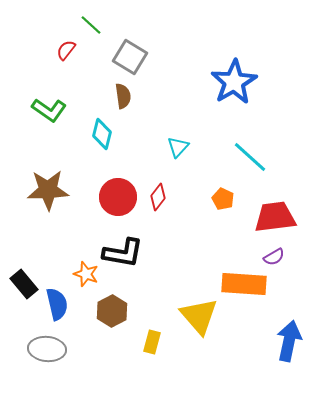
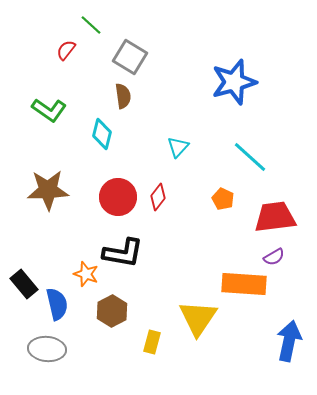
blue star: rotated 15 degrees clockwise
yellow triangle: moved 1 px left, 2 px down; rotated 15 degrees clockwise
